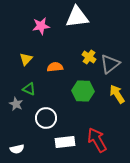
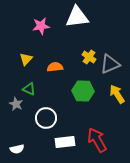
gray triangle: rotated 15 degrees clockwise
